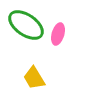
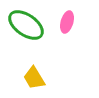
pink ellipse: moved 9 px right, 12 px up
